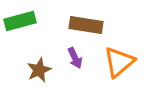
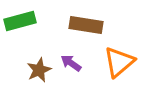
purple arrow: moved 4 px left, 5 px down; rotated 150 degrees clockwise
